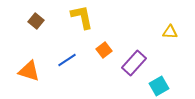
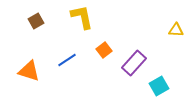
brown square: rotated 21 degrees clockwise
yellow triangle: moved 6 px right, 2 px up
